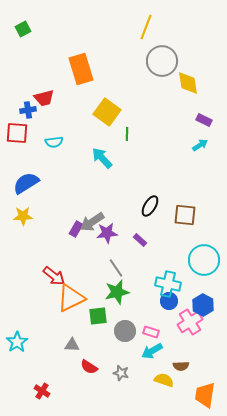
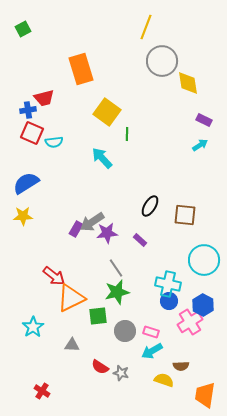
red square at (17, 133): moved 15 px right; rotated 20 degrees clockwise
cyan star at (17, 342): moved 16 px right, 15 px up
red semicircle at (89, 367): moved 11 px right
